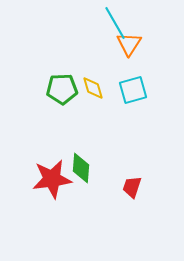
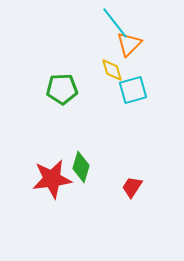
cyan line: rotated 8 degrees counterclockwise
orange triangle: rotated 12 degrees clockwise
yellow diamond: moved 19 px right, 18 px up
green diamond: moved 1 px up; rotated 12 degrees clockwise
red trapezoid: rotated 15 degrees clockwise
